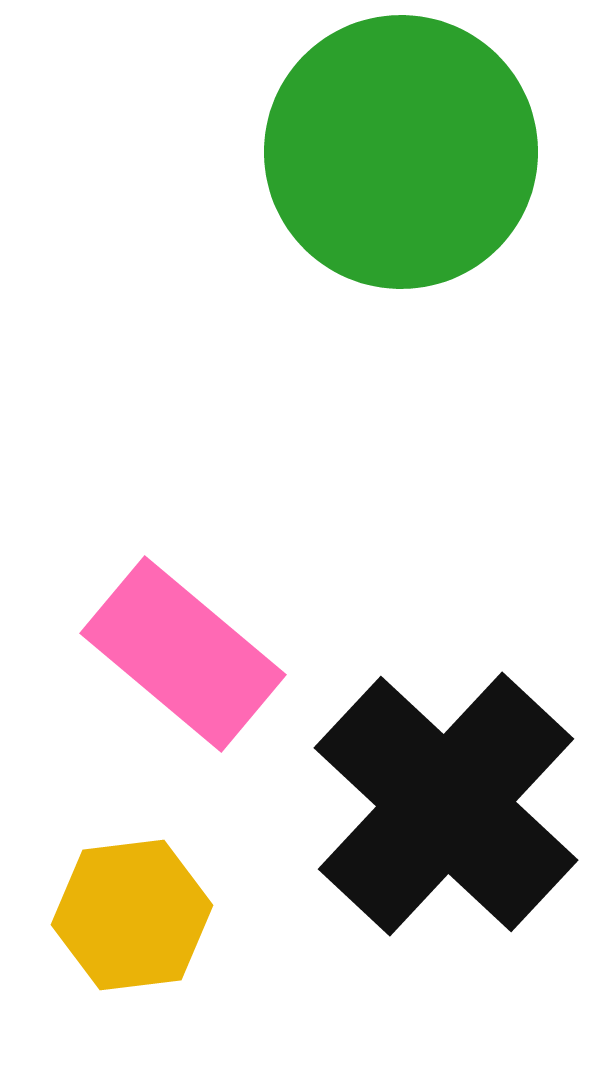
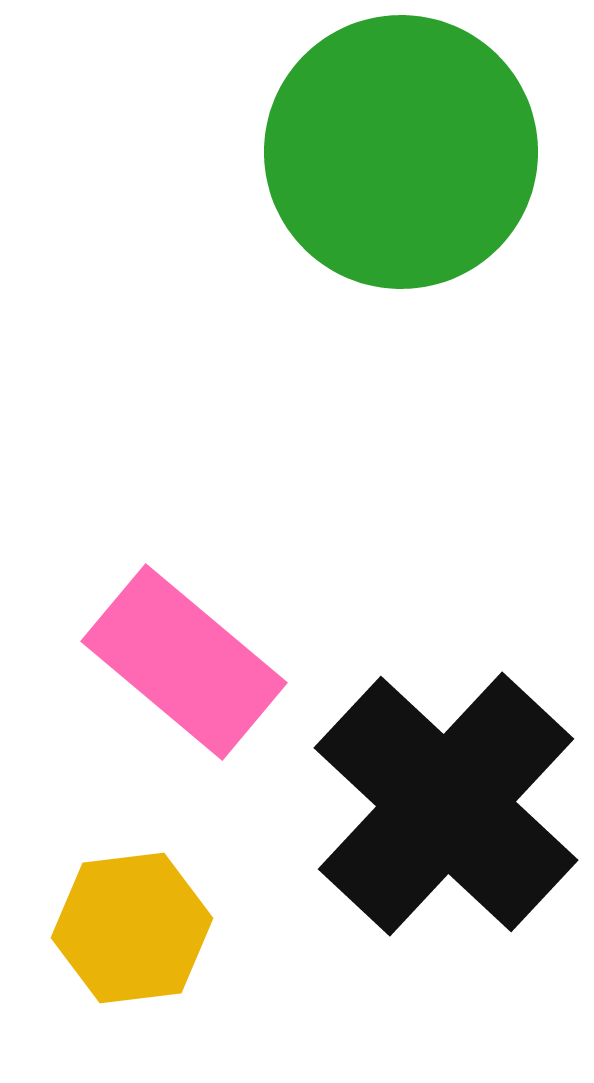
pink rectangle: moved 1 px right, 8 px down
yellow hexagon: moved 13 px down
